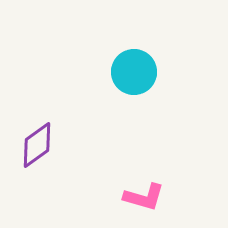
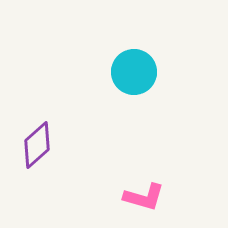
purple diamond: rotated 6 degrees counterclockwise
